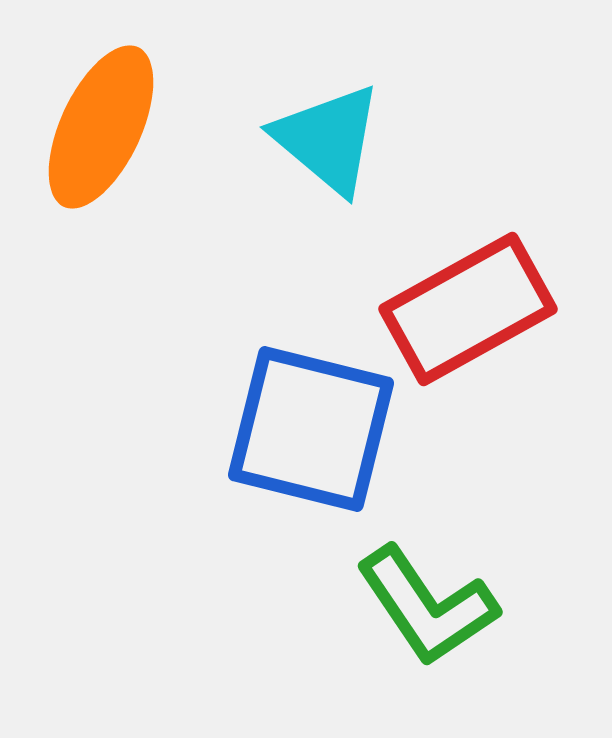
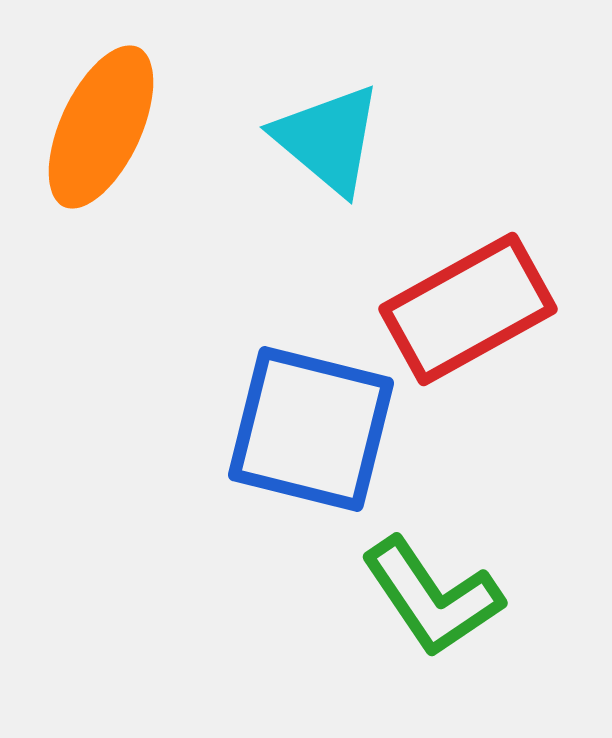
green L-shape: moved 5 px right, 9 px up
